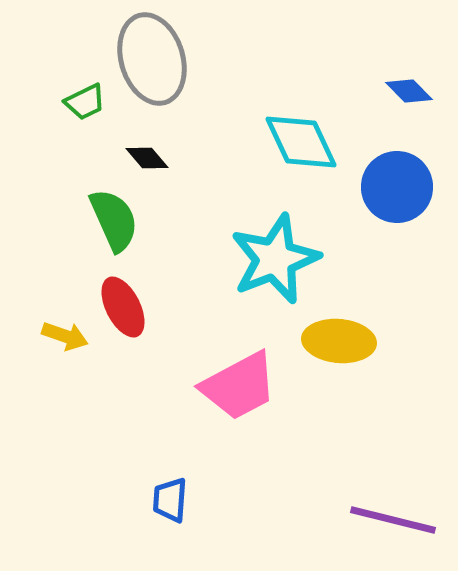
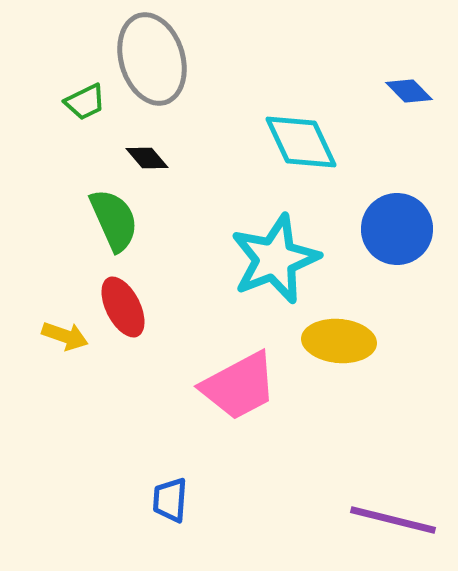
blue circle: moved 42 px down
